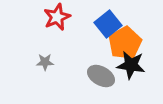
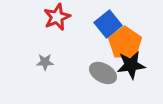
orange pentagon: rotated 8 degrees counterclockwise
black star: rotated 16 degrees counterclockwise
gray ellipse: moved 2 px right, 3 px up
